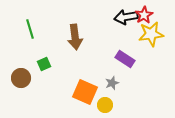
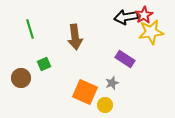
yellow star: moved 2 px up
